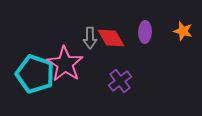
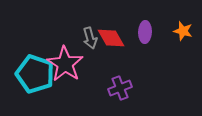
gray arrow: rotated 15 degrees counterclockwise
purple cross: moved 7 px down; rotated 15 degrees clockwise
